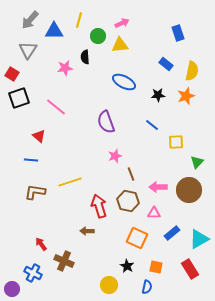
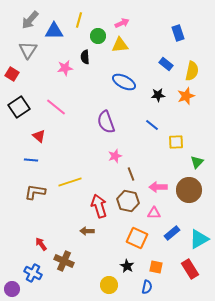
black square at (19, 98): moved 9 px down; rotated 15 degrees counterclockwise
